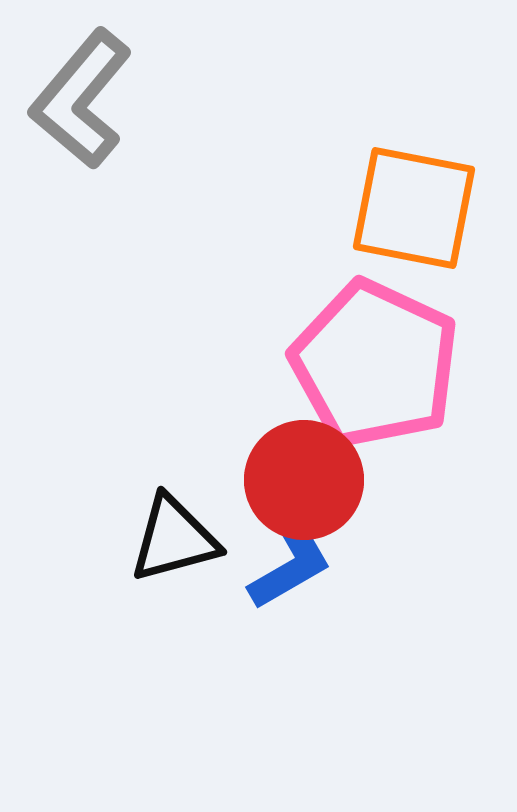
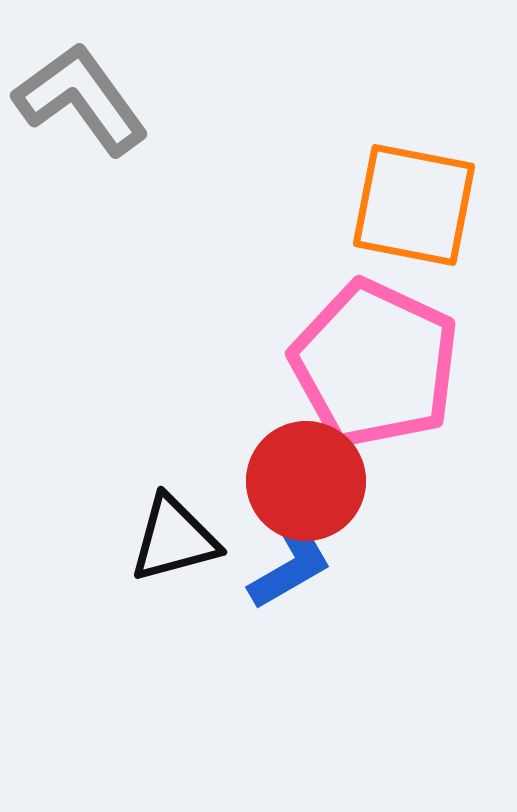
gray L-shape: rotated 104 degrees clockwise
orange square: moved 3 px up
red circle: moved 2 px right, 1 px down
